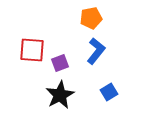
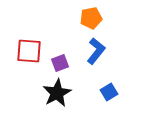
red square: moved 3 px left, 1 px down
black star: moved 3 px left, 2 px up
